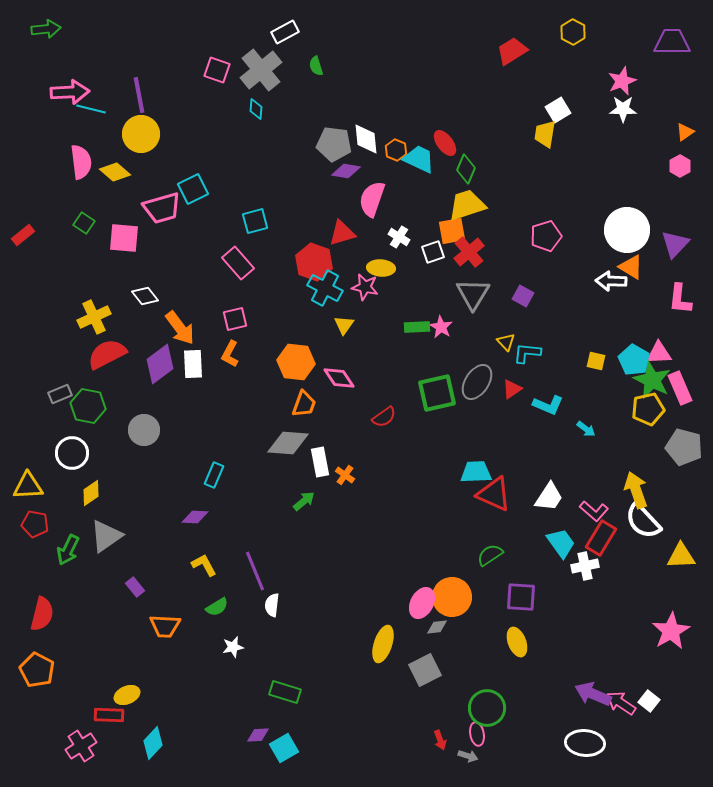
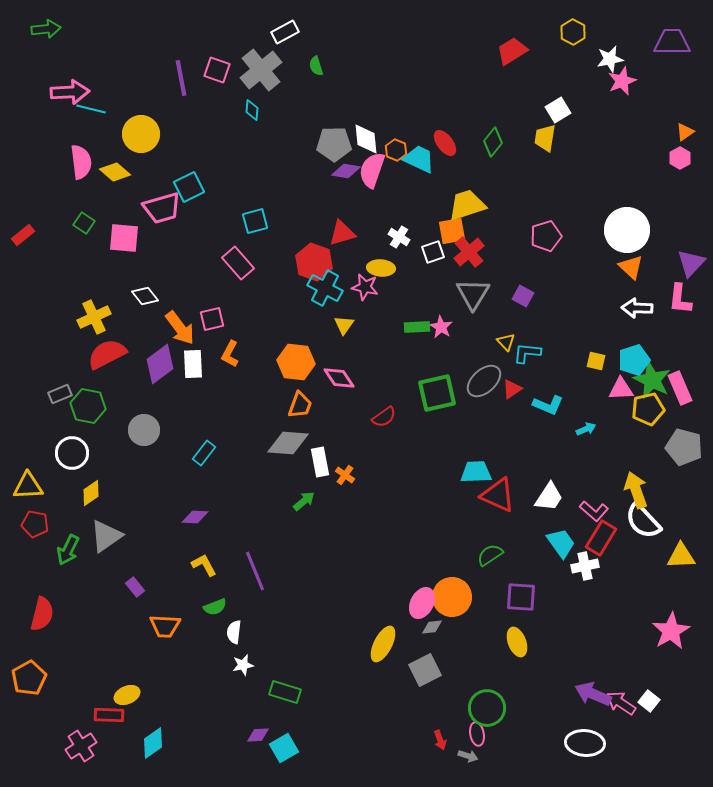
purple line at (139, 95): moved 42 px right, 17 px up
cyan diamond at (256, 109): moved 4 px left, 1 px down
white star at (623, 109): moved 13 px left, 50 px up; rotated 12 degrees counterclockwise
yellow trapezoid at (545, 134): moved 4 px down
gray pentagon at (334, 144): rotated 8 degrees counterclockwise
pink hexagon at (680, 166): moved 8 px up
green diamond at (466, 169): moved 27 px right, 27 px up; rotated 16 degrees clockwise
cyan square at (193, 189): moved 4 px left, 2 px up
pink semicircle at (372, 199): moved 29 px up
purple triangle at (675, 244): moved 16 px right, 19 px down
orange triangle at (631, 267): rotated 12 degrees clockwise
white arrow at (611, 281): moved 26 px right, 27 px down
pink square at (235, 319): moved 23 px left
pink triangle at (659, 353): moved 38 px left, 36 px down
cyan pentagon at (634, 360): rotated 24 degrees clockwise
gray ellipse at (477, 382): moved 7 px right, 1 px up; rotated 15 degrees clockwise
orange trapezoid at (304, 404): moved 4 px left, 1 px down
cyan arrow at (586, 429): rotated 60 degrees counterclockwise
cyan rectangle at (214, 475): moved 10 px left, 22 px up; rotated 15 degrees clockwise
red triangle at (494, 494): moved 4 px right, 1 px down
white semicircle at (272, 605): moved 38 px left, 27 px down
green semicircle at (217, 607): moved 2 px left; rotated 10 degrees clockwise
gray diamond at (437, 627): moved 5 px left
yellow ellipse at (383, 644): rotated 9 degrees clockwise
white star at (233, 647): moved 10 px right, 18 px down
orange pentagon at (37, 670): moved 8 px left, 8 px down; rotated 16 degrees clockwise
cyan diamond at (153, 743): rotated 12 degrees clockwise
